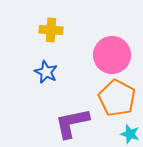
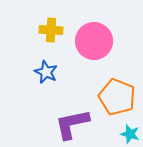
pink circle: moved 18 px left, 14 px up
orange pentagon: moved 1 px up; rotated 6 degrees counterclockwise
purple L-shape: moved 1 px down
